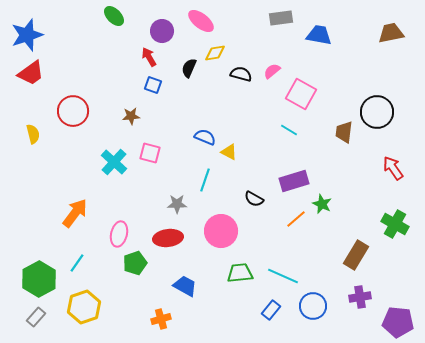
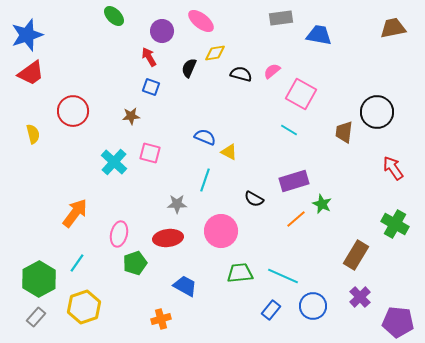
brown trapezoid at (391, 33): moved 2 px right, 5 px up
blue square at (153, 85): moved 2 px left, 2 px down
purple cross at (360, 297): rotated 35 degrees counterclockwise
